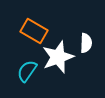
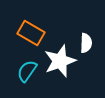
orange rectangle: moved 3 px left, 2 px down
white star: moved 2 px right, 4 px down
